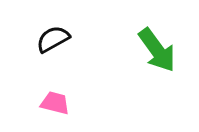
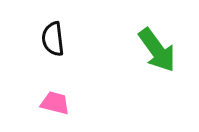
black semicircle: rotated 68 degrees counterclockwise
